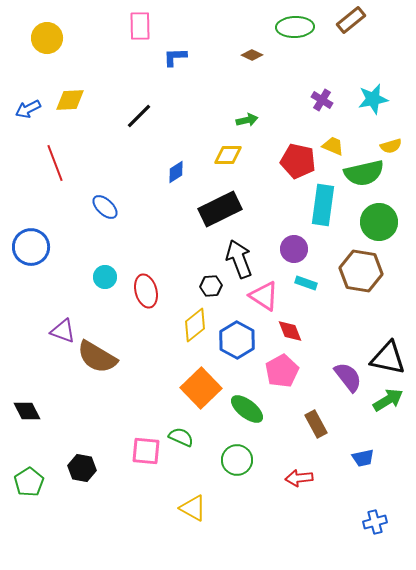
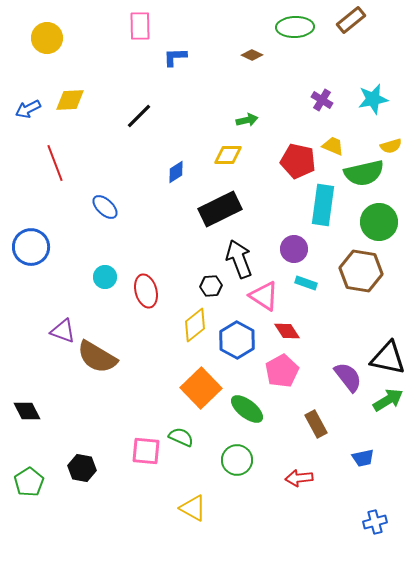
red diamond at (290, 331): moved 3 px left; rotated 12 degrees counterclockwise
